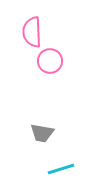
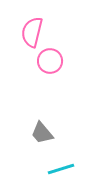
pink semicircle: rotated 16 degrees clockwise
gray trapezoid: rotated 40 degrees clockwise
